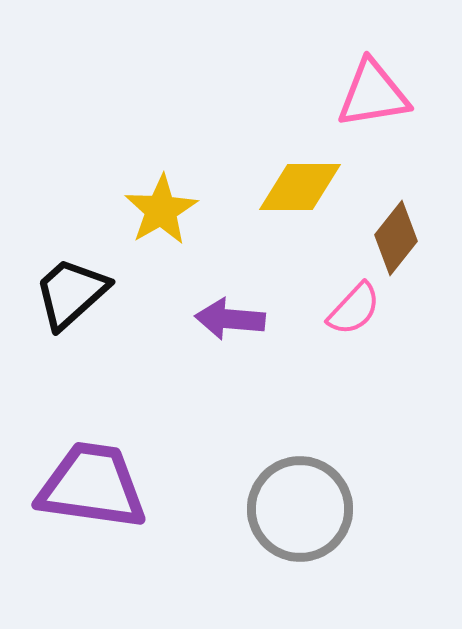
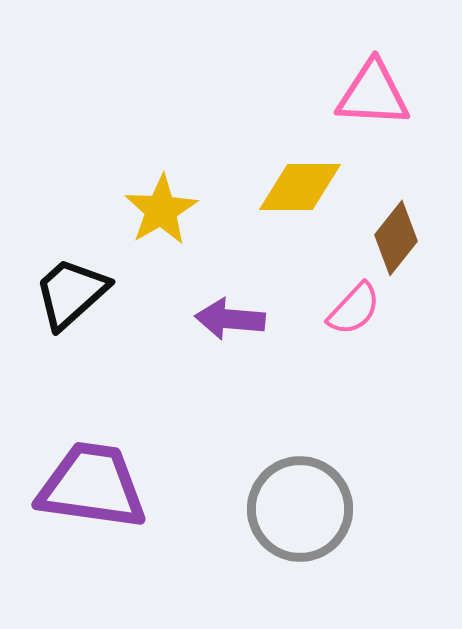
pink triangle: rotated 12 degrees clockwise
